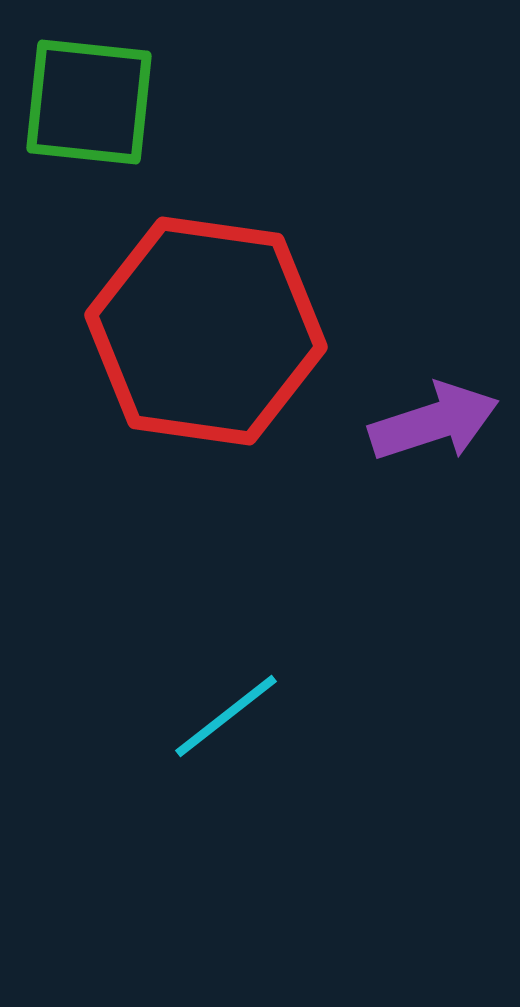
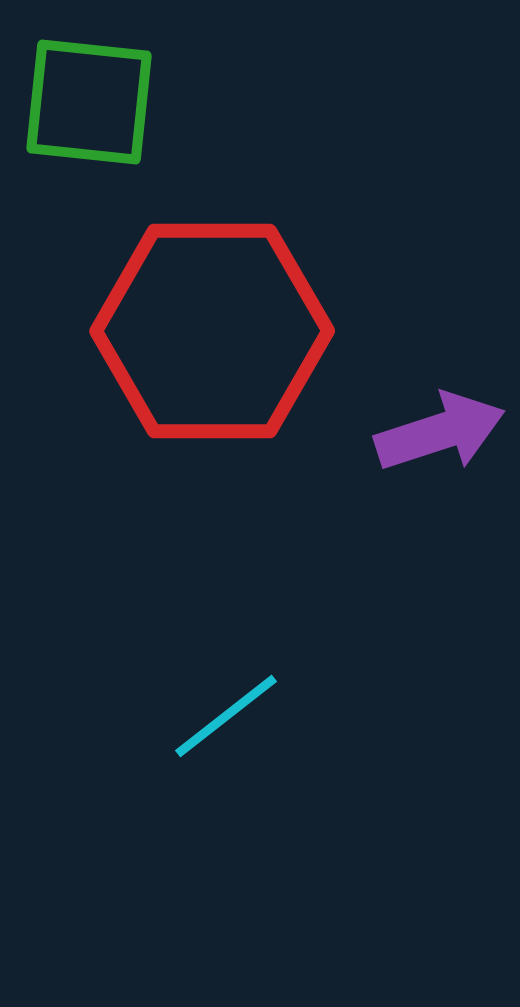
red hexagon: moved 6 px right; rotated 8 degrees counterclockwise
purple arrow: moved 6 px right, 10 px down
